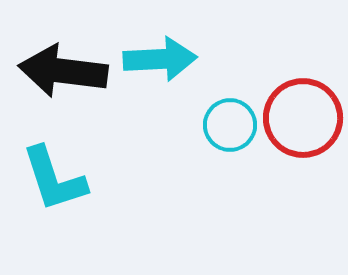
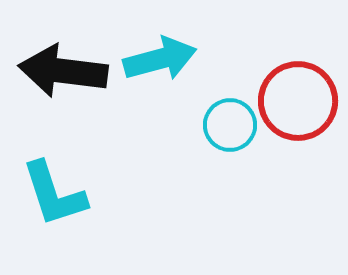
cyan arrow: rotated 12 degrees counterclockwise
red circle: moved 5 px left, 17 px up
cyan L-shape: moved 15 px down
